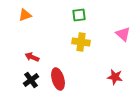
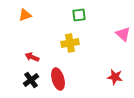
yellow cross: moved 11 px left, 1 px down; rotated 18 degrees counterclockwise
